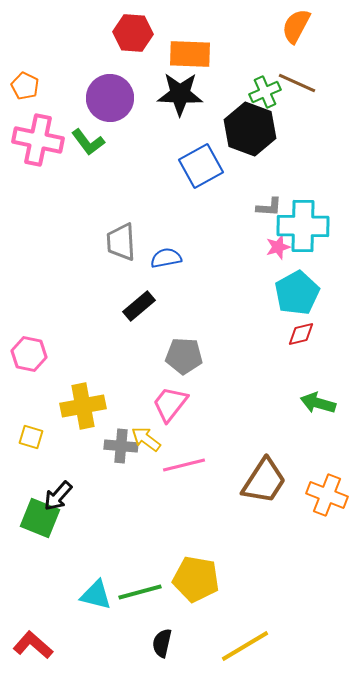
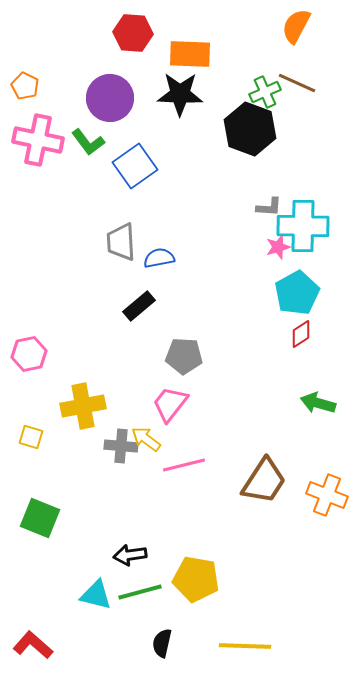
blue square: moved 66 px left; rotated 6 degrees counterclockwise
blue semicircle: moved 7 px left
red diamond: rotated 20 degrees counterclockwise
pink hexagon: rotated 24 degrees counterclockwise
black arrow: moved 72 px right, 59 px down; rotated 40 degrees clockwise
yellow line: rotated 33 degrees clockwise
